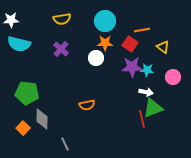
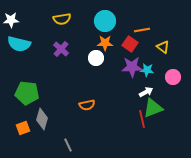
white arrow: rotated 40 degrees counterclockwise
gray diamond: rotated 15 degrees clockwise
orange square: rotated 24 degrees clockwise
gray line: moved 3 px right, 1 px down
